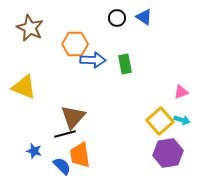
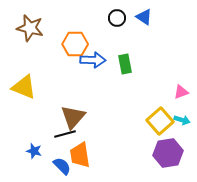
brown star: rotated 12 degrees counterclockwise
